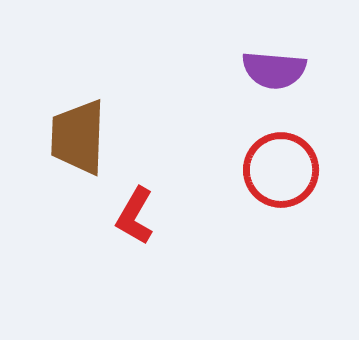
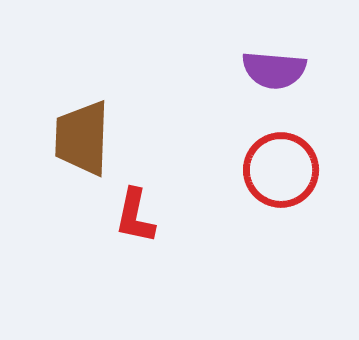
brown trapezoid: moved 4 px right, 1 px down
red L-shape: rotated 18 degrees counterclockwise
